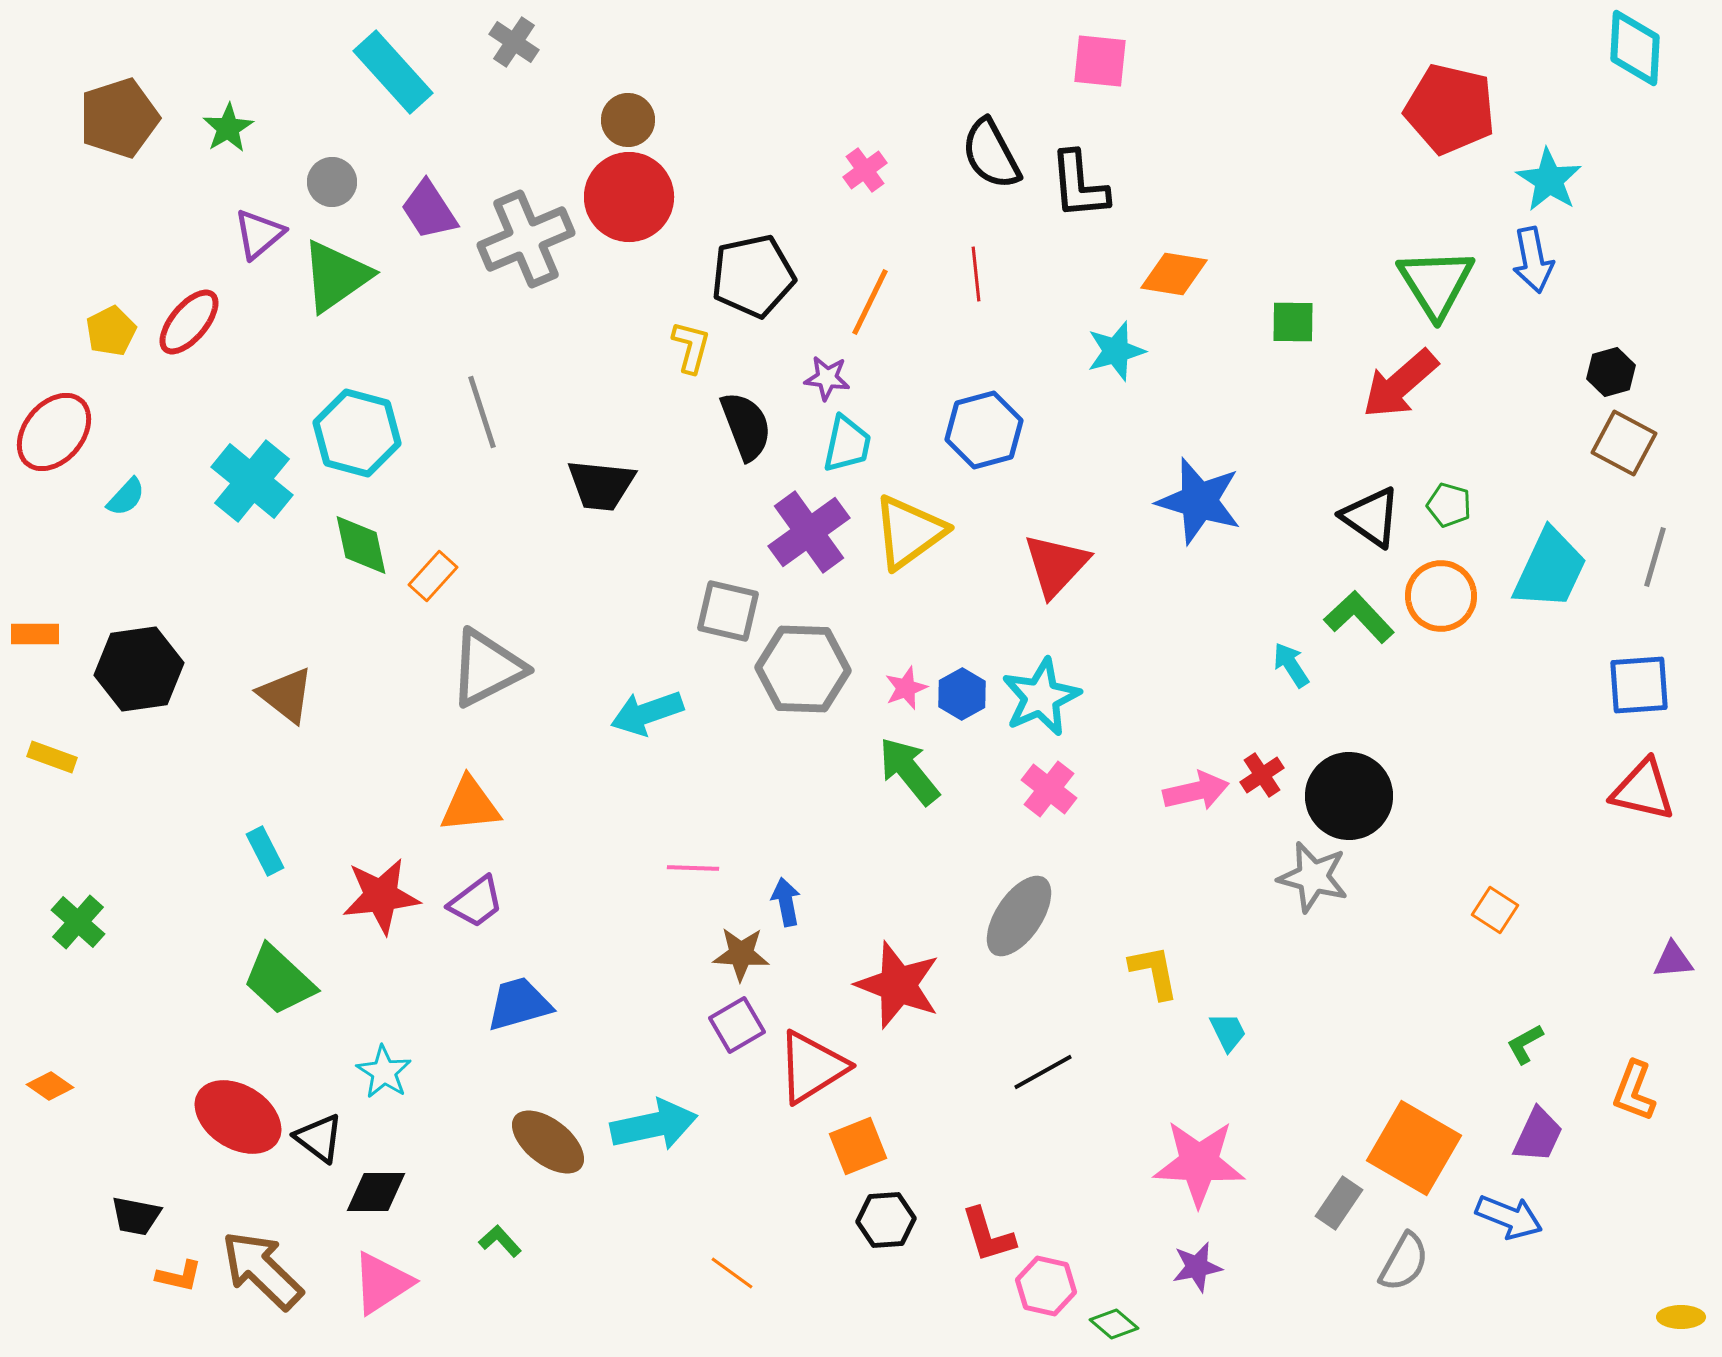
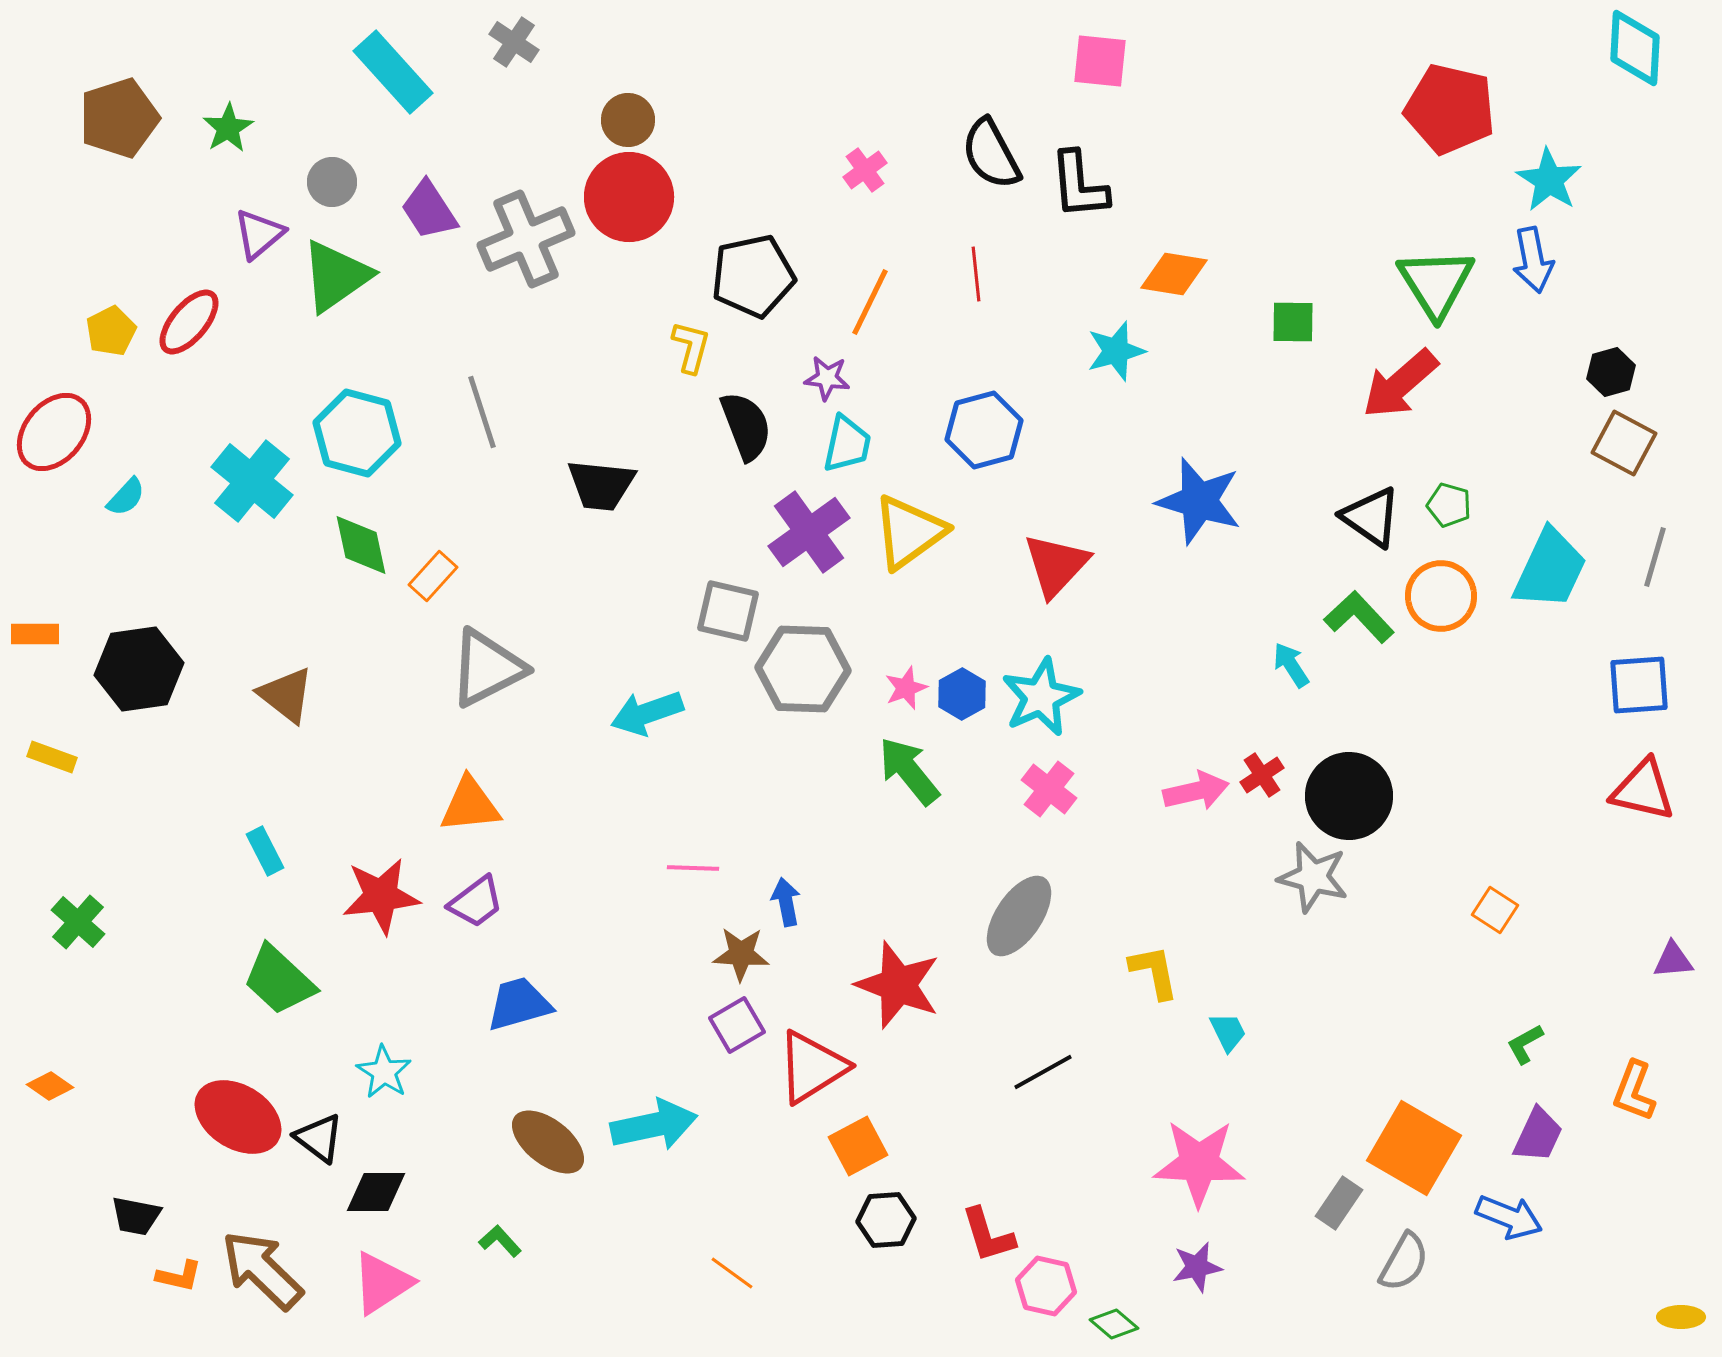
orange square at (858, 1146): rotated 6 degrees counterclockwise
